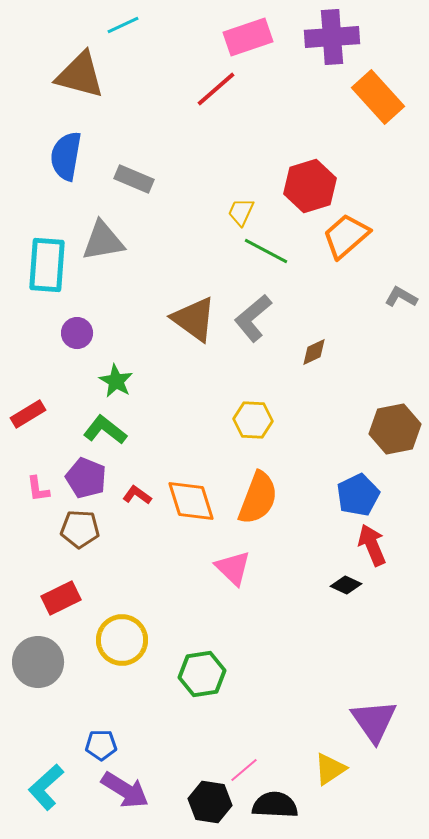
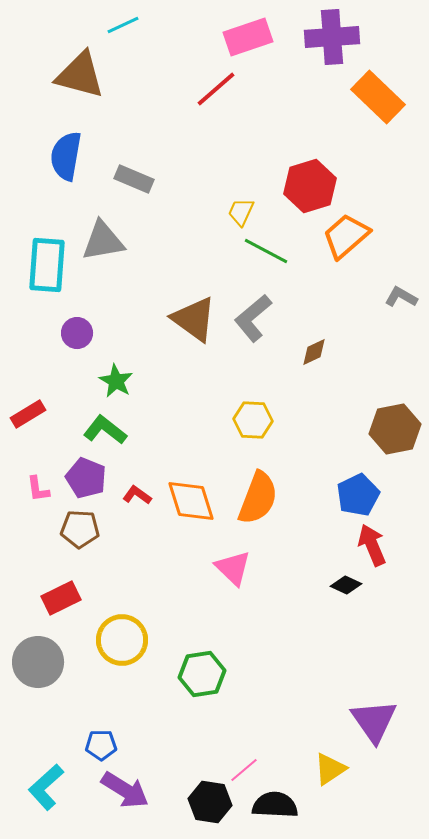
orange rectangle at (378, 97): rotated 4 degrees counterclockwise
